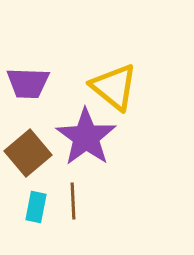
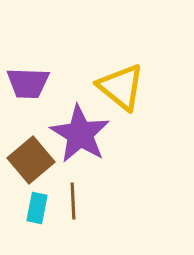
yellow triangle: moved 7 px right
purple star: moved 6 px left, 3 px up; rotated 4 degrees counterclockwise
brown square: moved 3 px right, 7 px down
cyan rectangle: moved 1 px right, 1 px down
